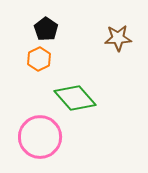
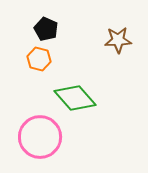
black pentagon: rotated 10 degrees counterclockwise
brown star: moved 2 px down
orange hexagon: rotated 20 degrees counterclockwise
